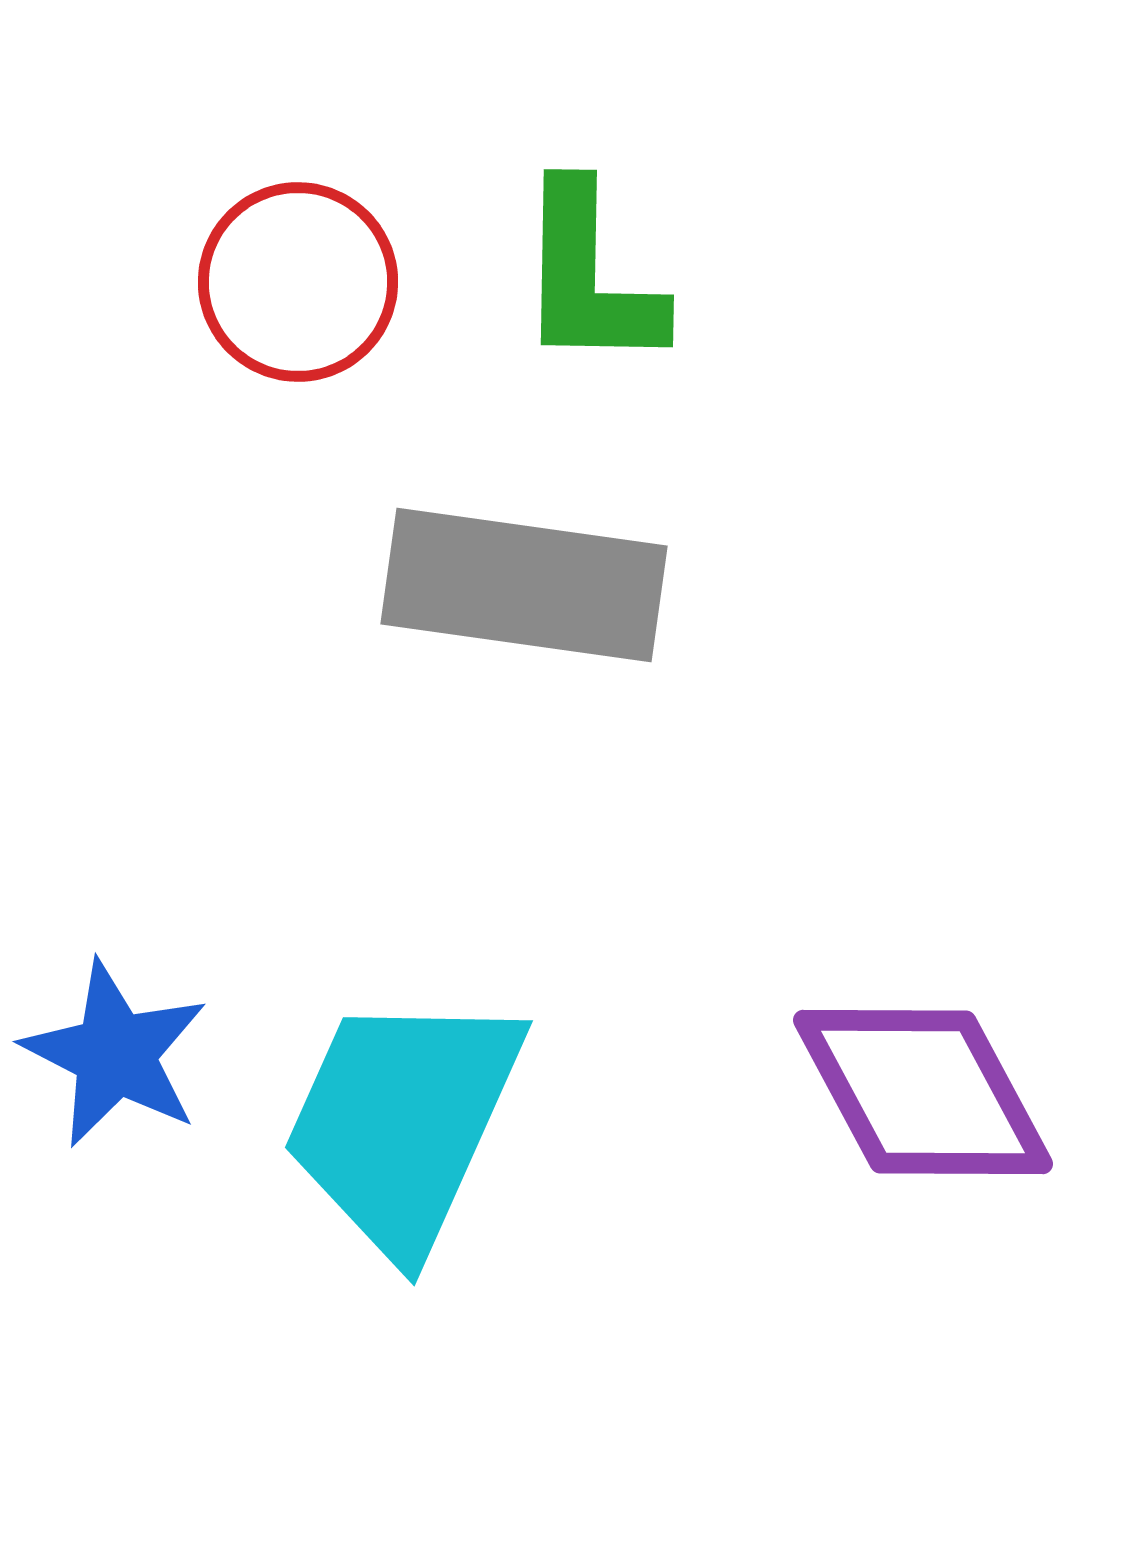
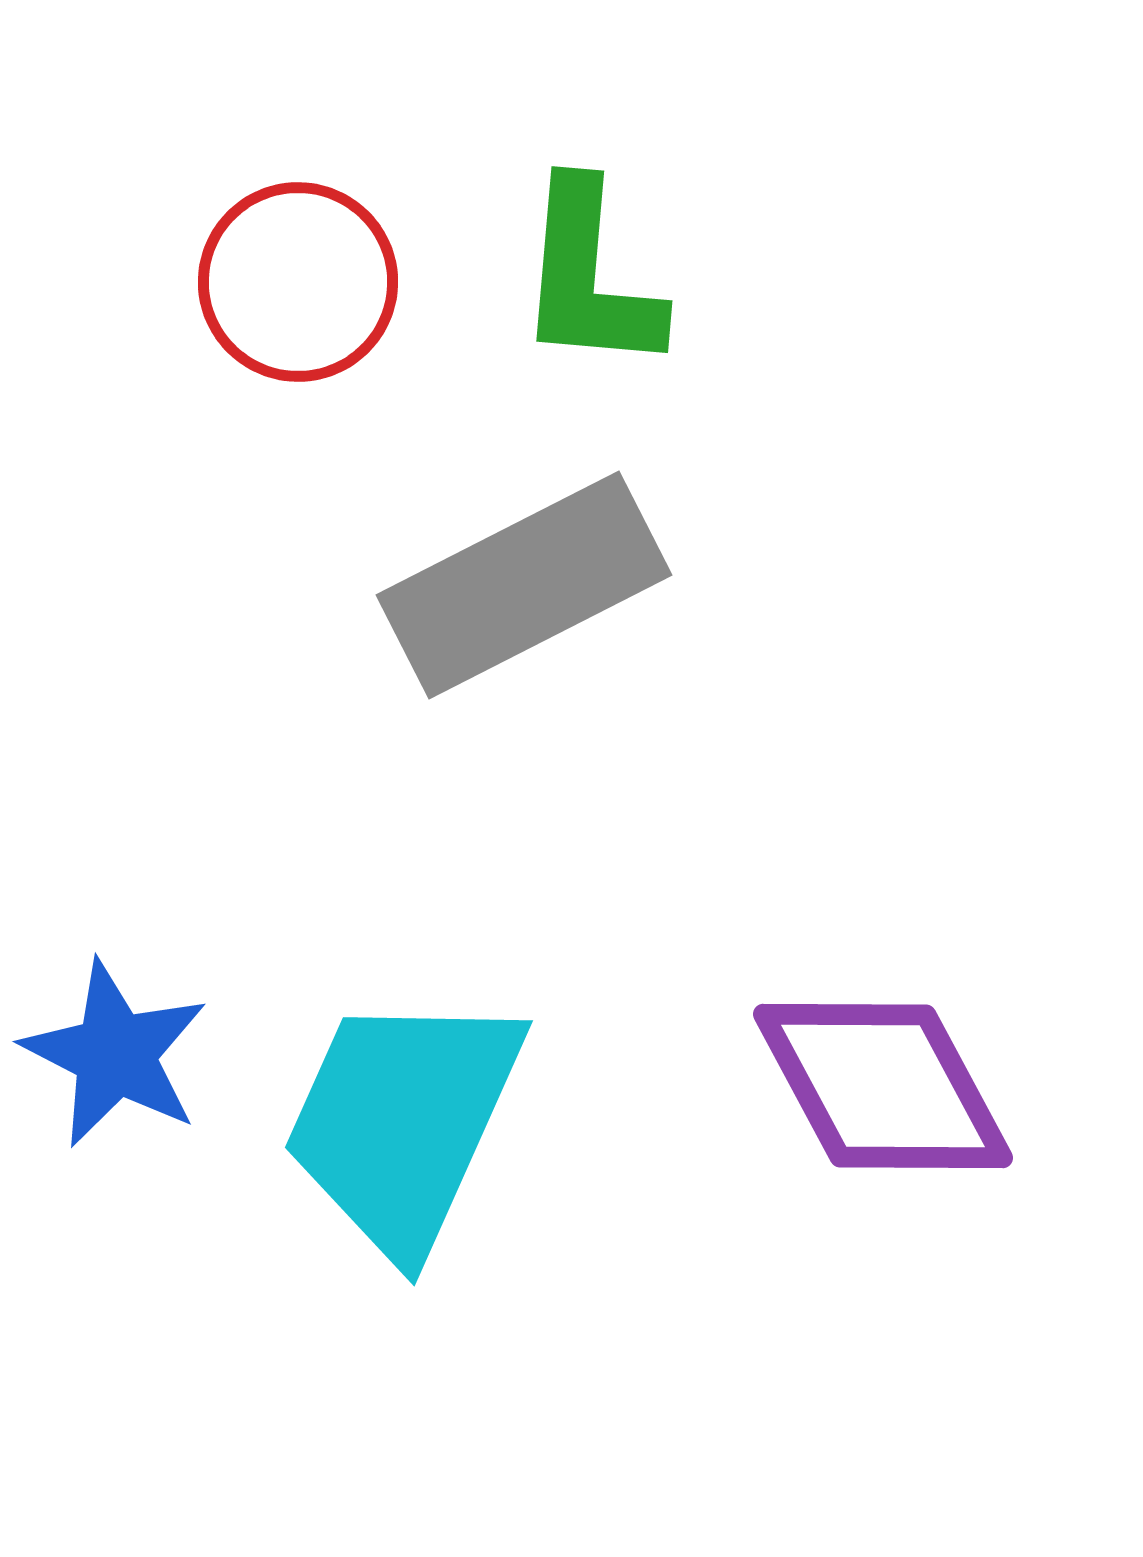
green L-shape: rotated 4 degrees clockwise
gray rectangle: rotated 35 degrees counterclockwise
purple diamond: moved 40 px left, 6 px up
